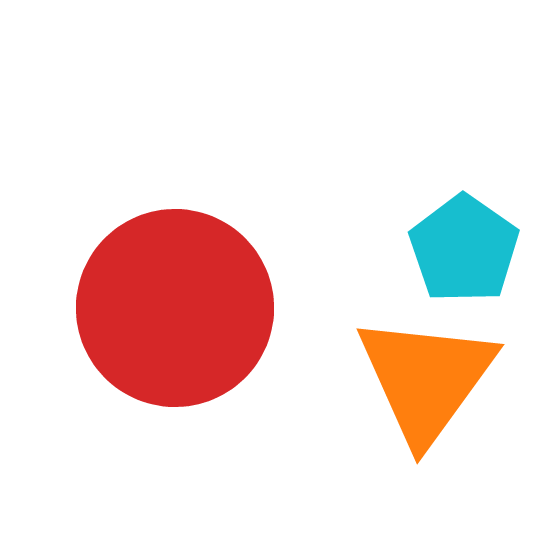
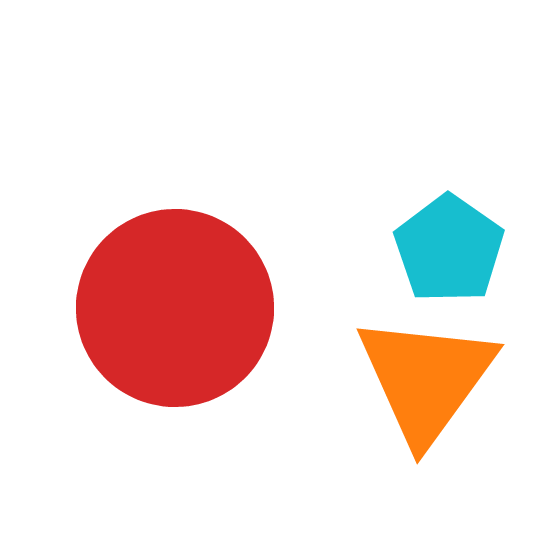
cyan pentagon: moved 15 px left
